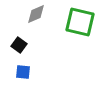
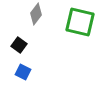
gray diamond: rotated 30 degrees counterclockwise
blue square: rotated 21 degrees clockwise
